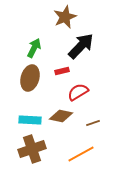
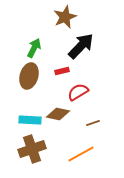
brown ellipse: moved 1 px left, 2 px up
brown diamond: moved 3 px left, 2 px up
